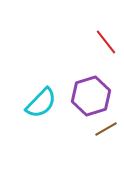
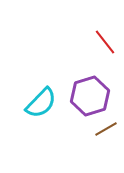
red line: moved 1 px left
purple hexagon: moved 1 px left
